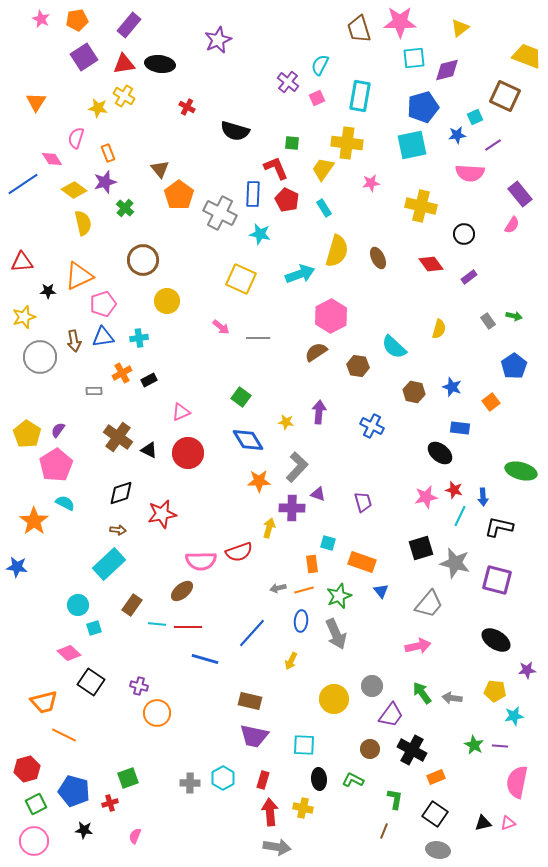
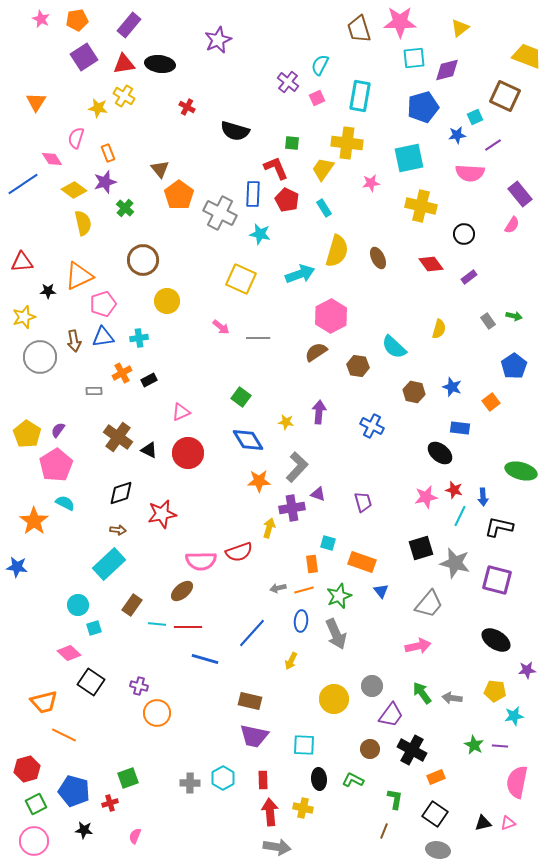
cyan square at (412, 145): moved 3 px left, 13 px down
purple cross at (292, 508): rotated 10 degrees counterclockwise
red rectangle at (263, 780): rotated 18 degrees counterclockwise
